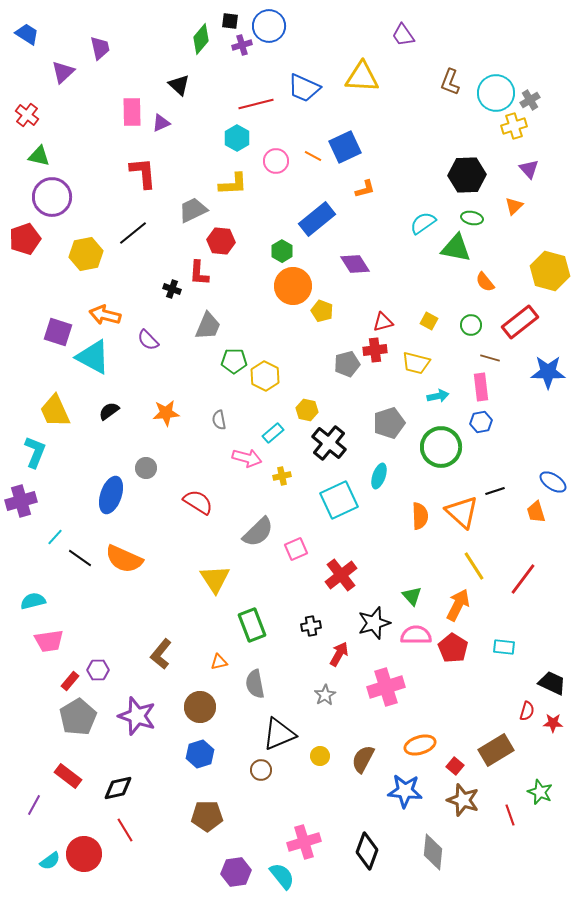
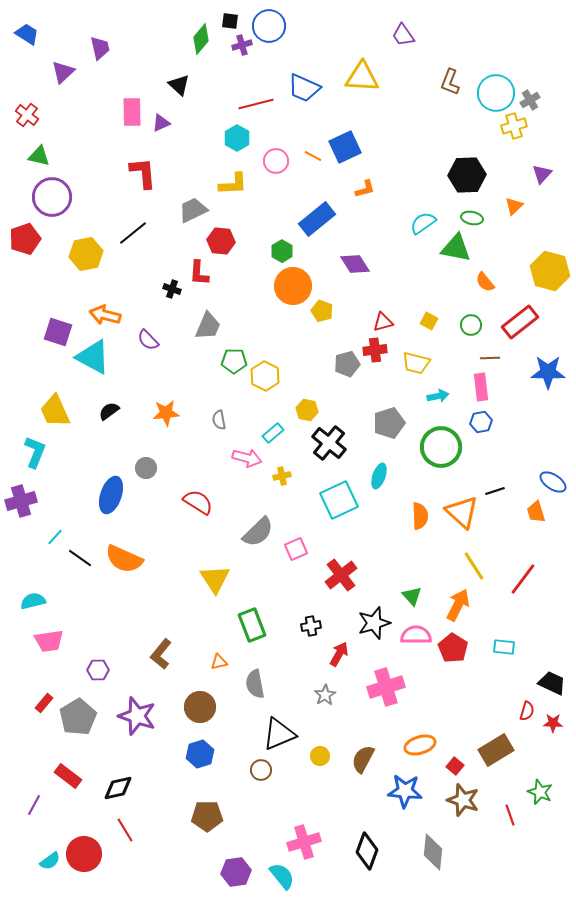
purple triangle at (529, 169): moved 13 px right, 5 px down; rotated 25 degrees clockwise
brown line at (490, 358): rotated 18 degrees counterclockwise
red rectangle at (70, 681): moved 26 px left, 22 px down
